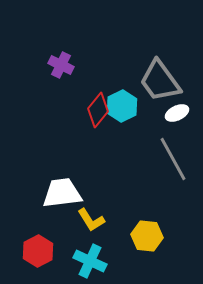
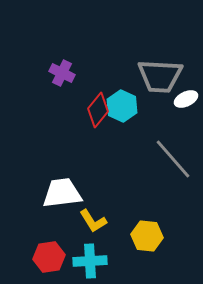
purple cross: moved 1 px right, 8 px down
gray trapezoid: moved 5 px up; rotated 51 degrees counterclockwise
cyan hexagon: rotated 8 degrees counterclockwise
white ellipse: moved 9 px right, 14 px up
gray line: rotated 12 degrees counterclockwise
yellow L-shape: moved 2 px right, 1 px down
red hexagon: moved 11 px right, 6 px down; rotated 20 degrees clockwise
cyan cross: rotated 28 degrees counterclockwise
